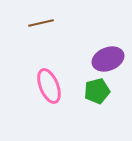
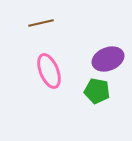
pink ellipse: moved 15 px up
green pentagon: rotated 25 degrees clockwise
